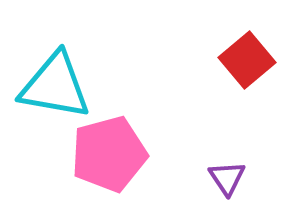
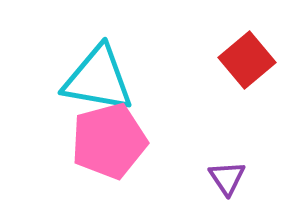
cyan triangle: moved 43 px right, 7 px up
pink pentagon: moved 13 px up
